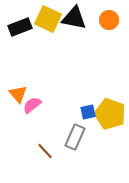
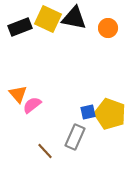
orange circle: moved 1 px left, 8 px down
